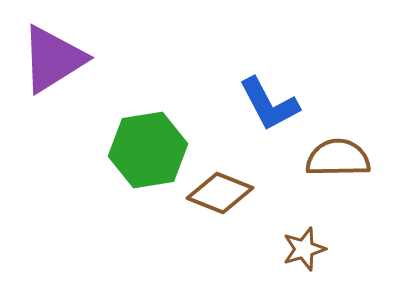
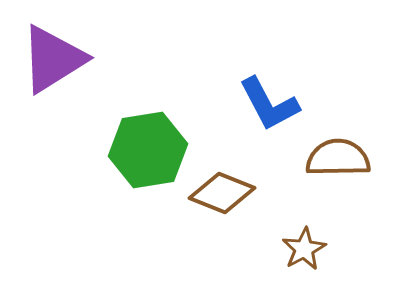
brown diamond: moved 2 px right
brown star: rotated 12 degrees counterclockwise
